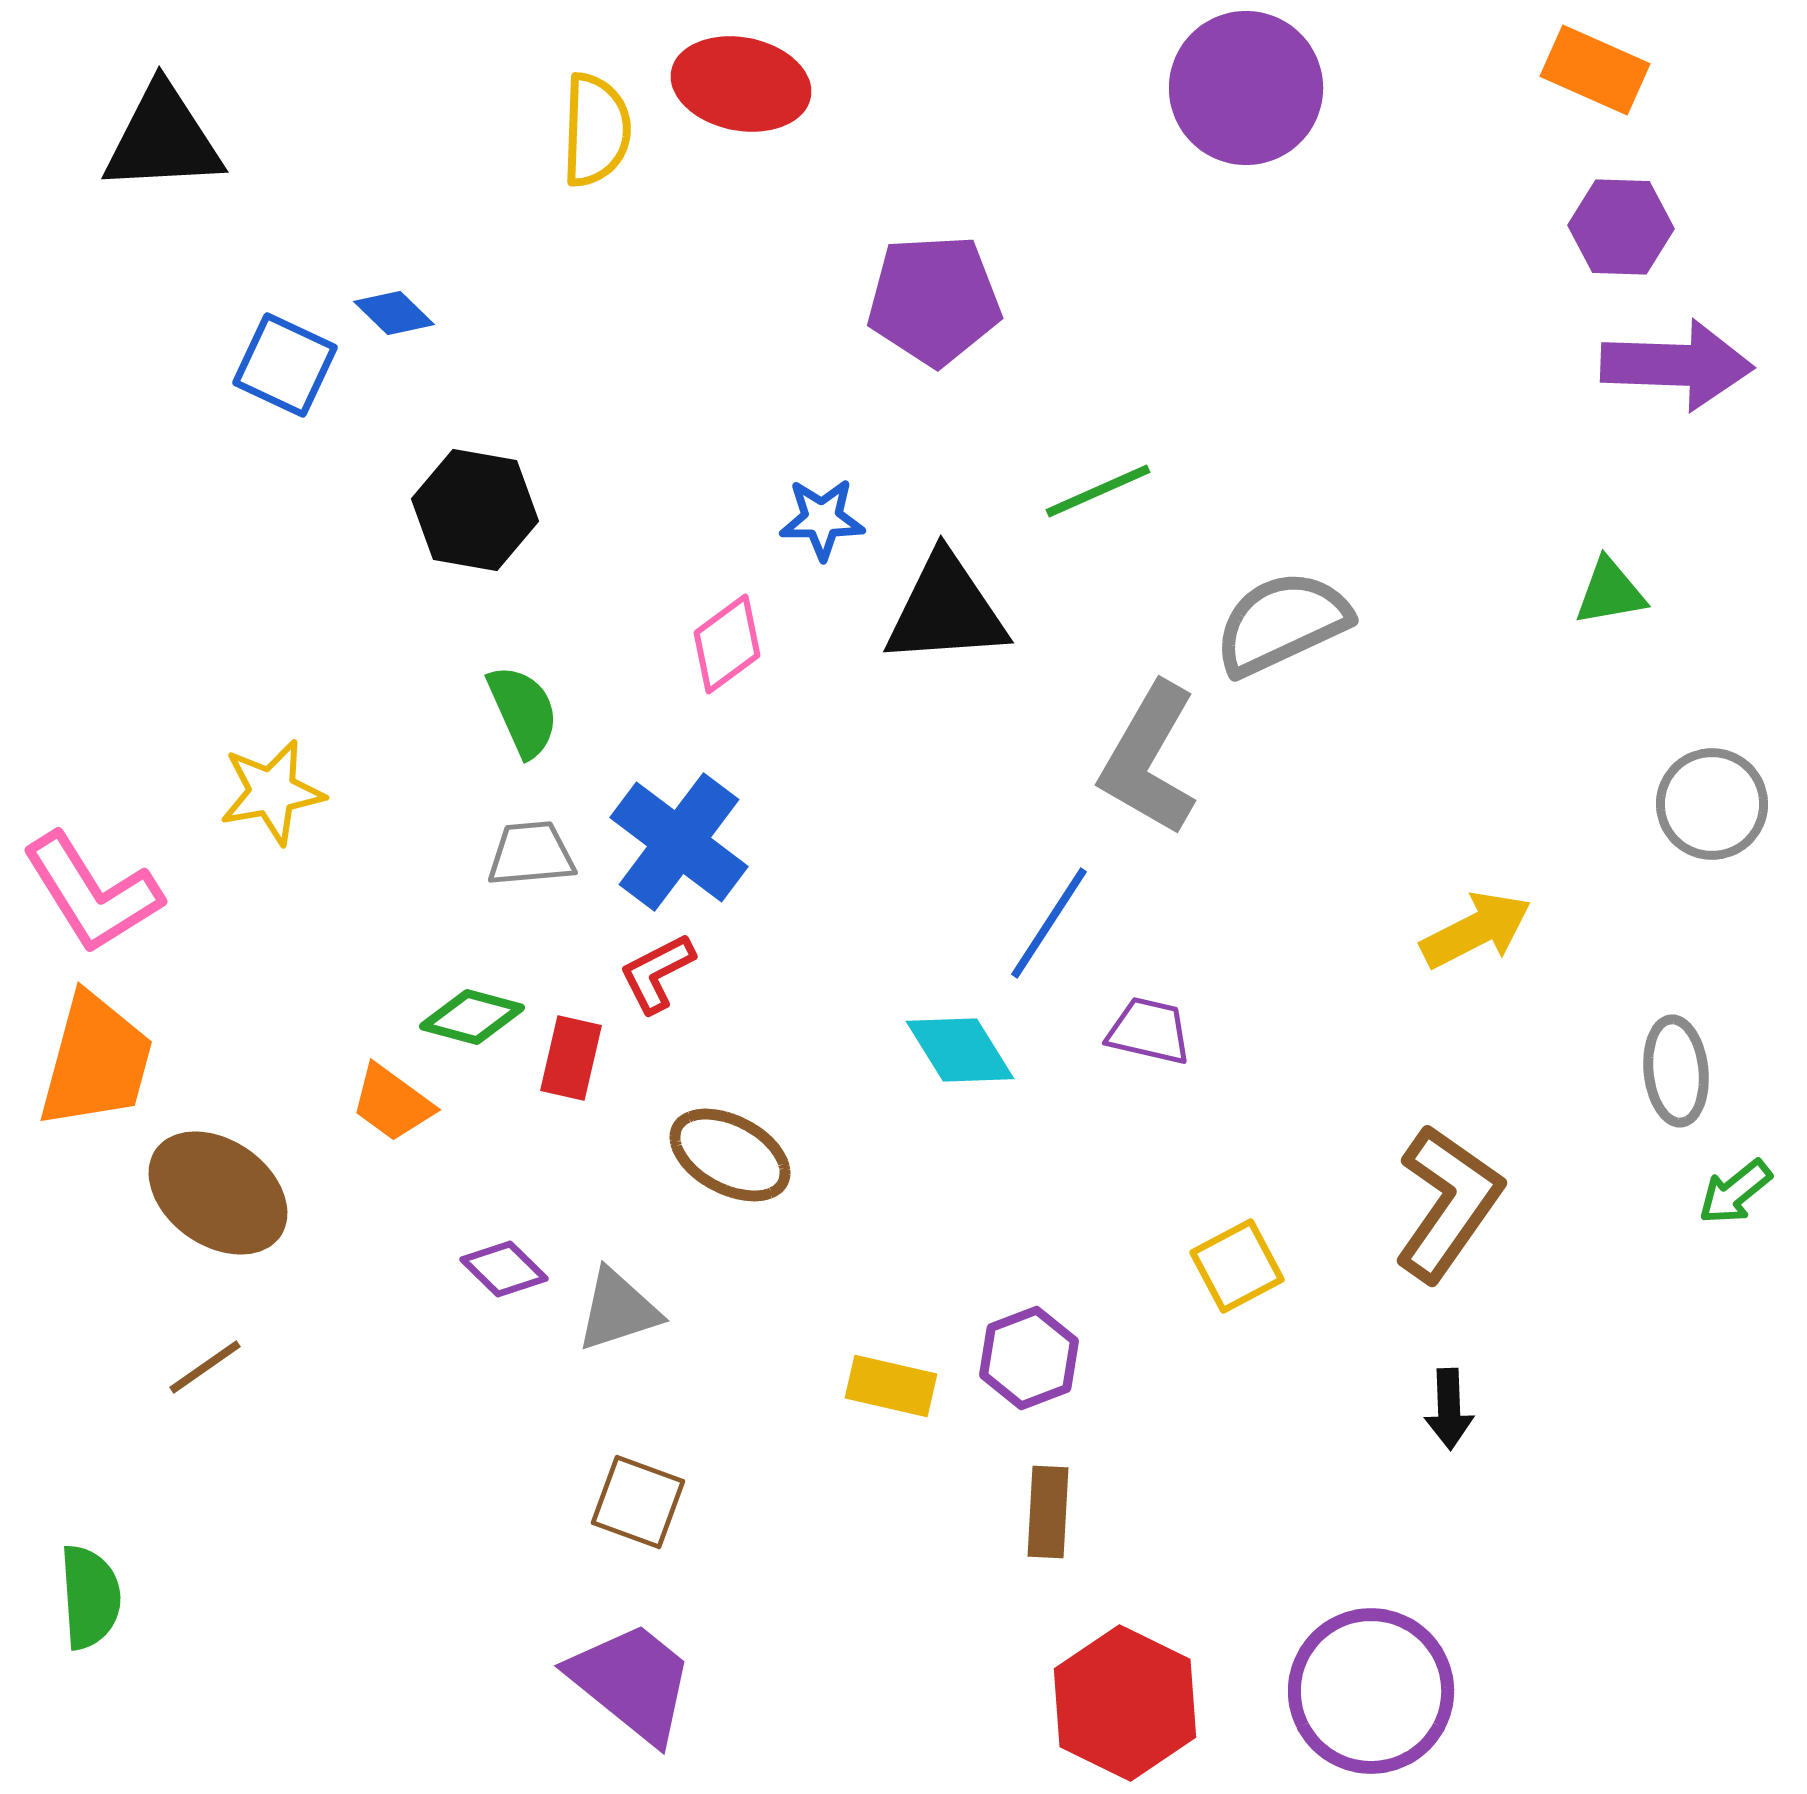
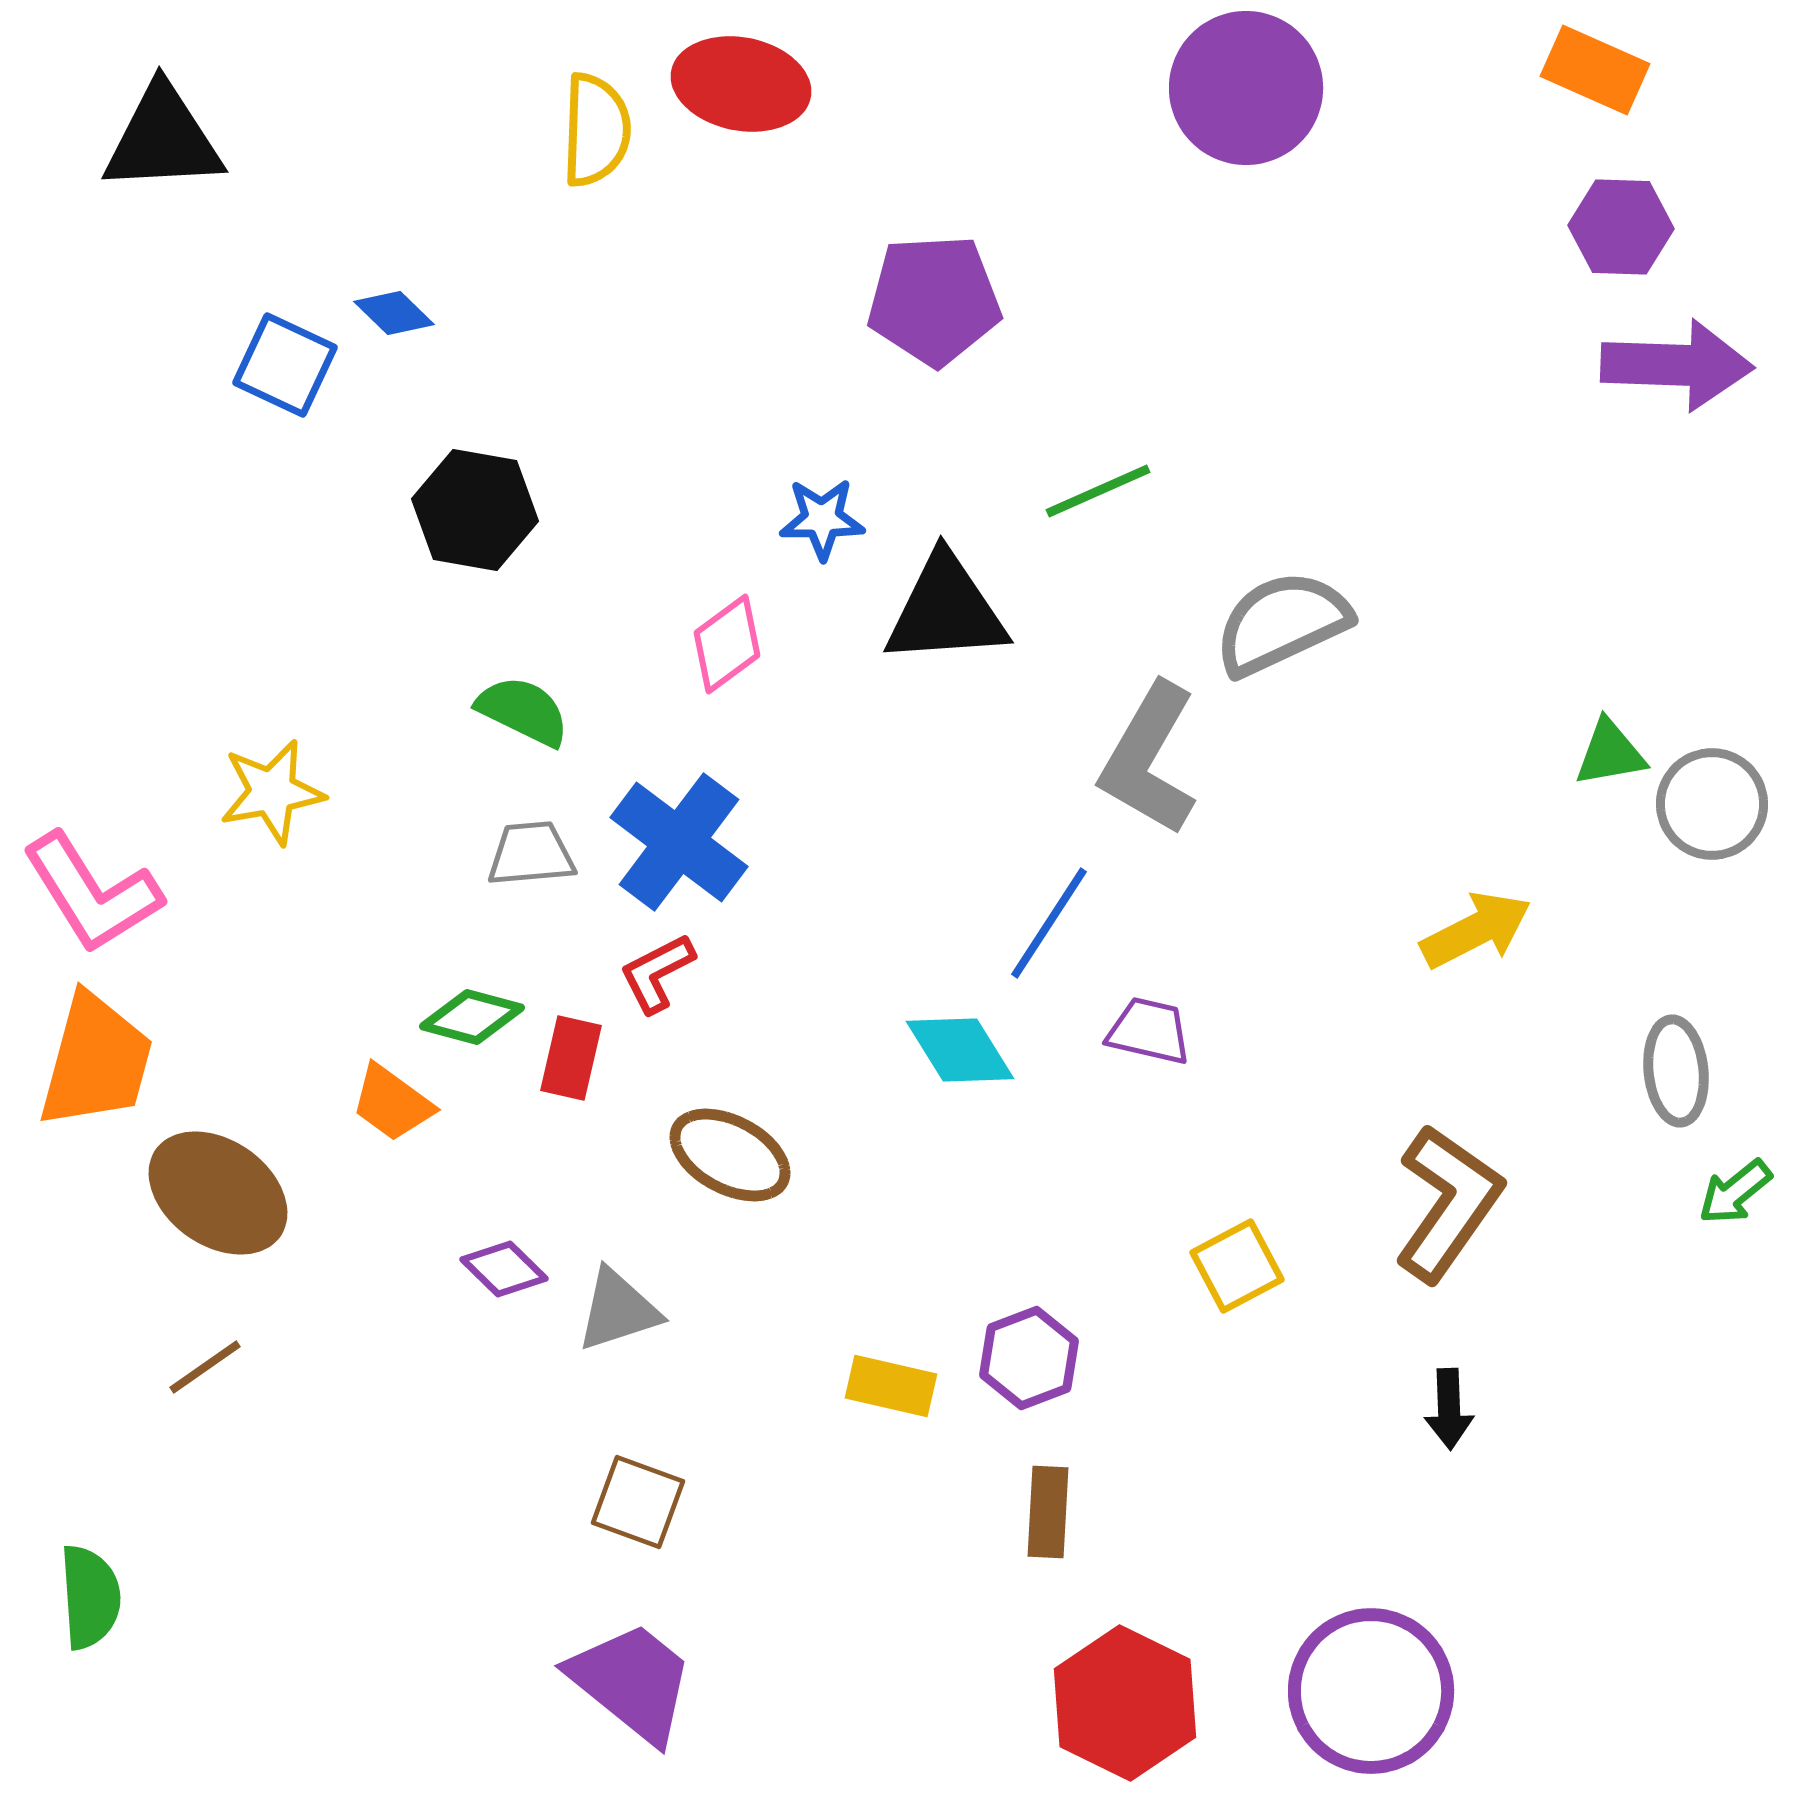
green triangle at (1610, 592): moved 161 px down
green semicircle at (523, 711): rotated 40 degrees counterclockwise
